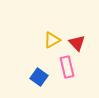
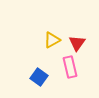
red triangle: rotated 18 degrees clockwise
pink rectangle: moved 3 px right
